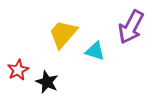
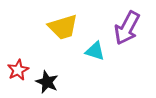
purple arrow: moved 4 px left, 1 px down
yellow trapezoid: moved 7 px up; rotated 148 degrees counterclockwise
